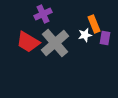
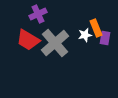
purple cross: moved 5 px left
orange rectangle: moved 2 px right, 4 px down
red trapezoid: moved 2 px up
